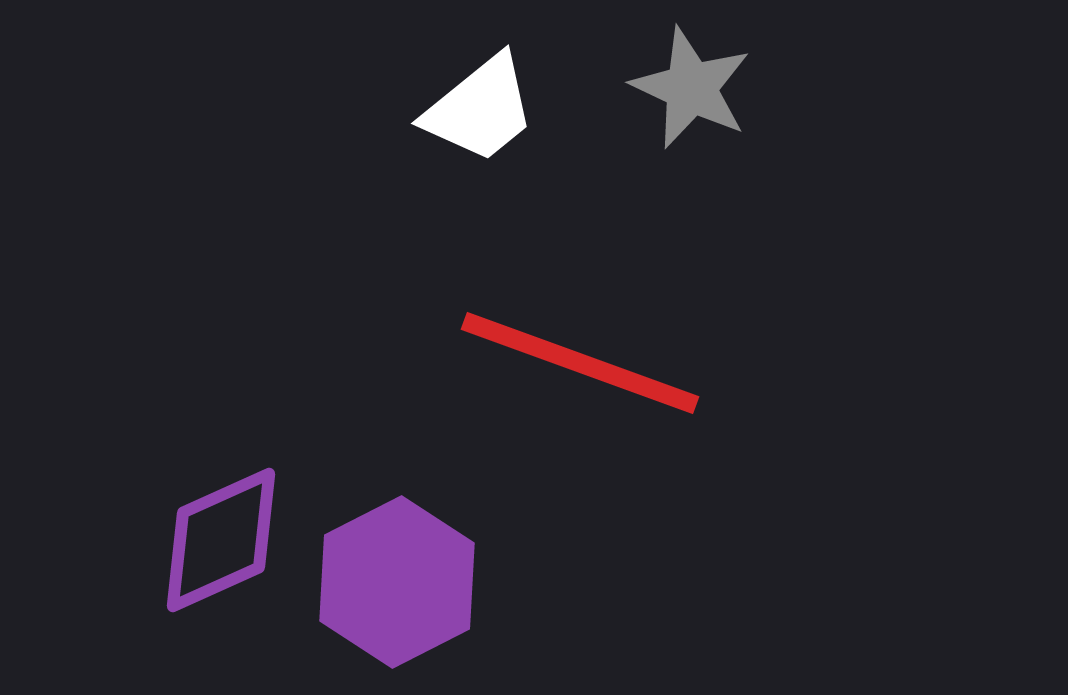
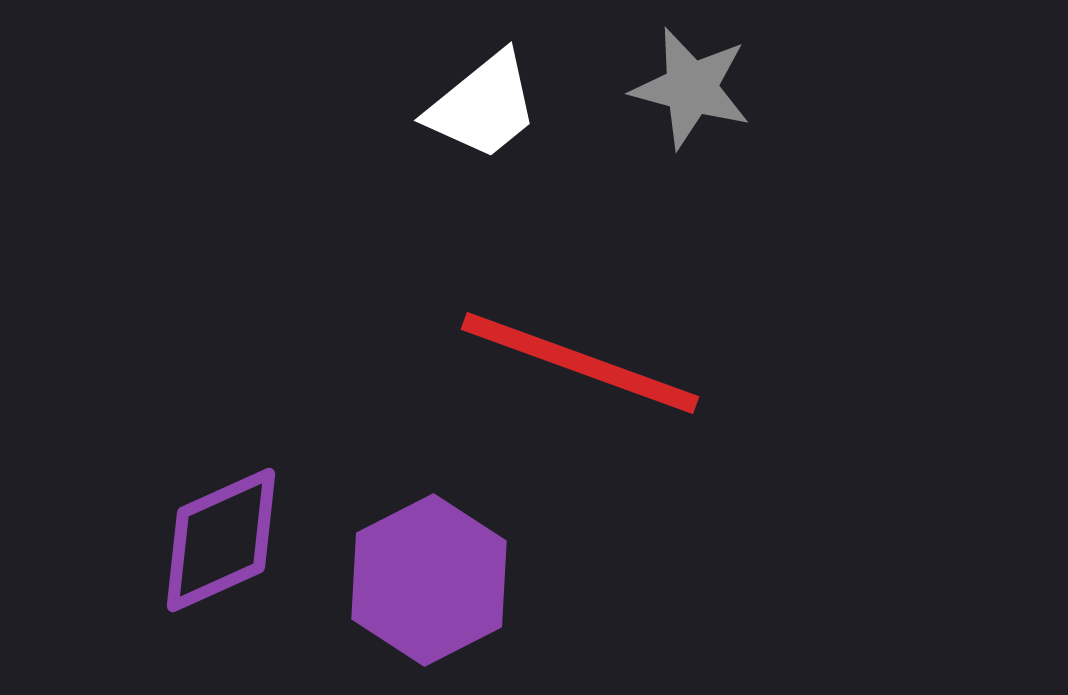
gray star: rotated 10 degrees counterclockwise
white trapezoid: moved 3 px right, 3 px up
purple hexagon: moved 32 px right, 2 px up
